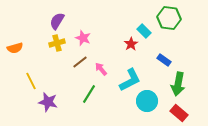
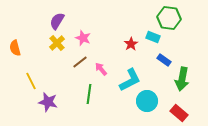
cyan rectangle: moved 9 px right, 6 px down; rotated 24 degrees counterclockwise
yellow cross: rotated 28 degrees counterclockwise
orange semicircle: rotated 91 degrees clockwise
green arrow: moved 4 px right, 5 px up
green line: rotated 24 degrees counterclockwise
